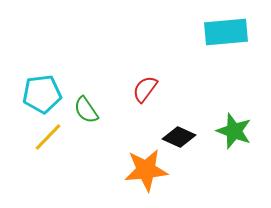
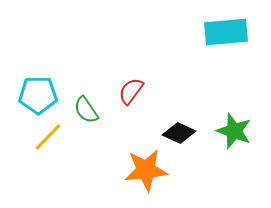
red semicircle: moved 14 px left, 2 px down
cyan pentagon: moved 4 px left, 1 px down; rotated 6 degrees clockwise
black diamond: moved 4 px up
